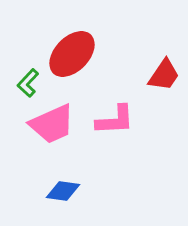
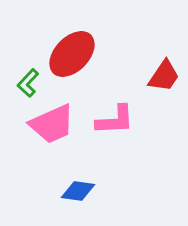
red trapezoid: moved 1 px down
blue diamond: moved 15 px right
